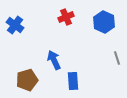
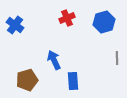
red cross: moved 1 px right, 1 px down
blue hexagon: rotated 20 degrees clockwise
gray line: rotated 16 degrees clockwise
